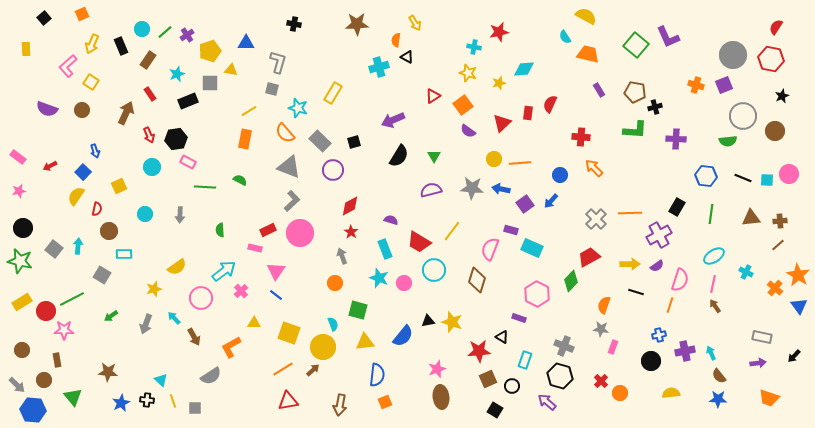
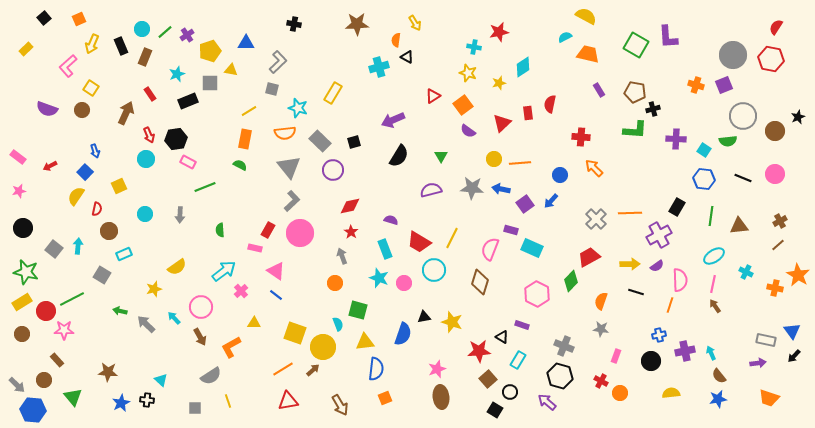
orange square at (82, 14): moved 3 px left, 5 px down
cyan semicircle at (565, 37): rotated 96 degrees clockwise
purple L-shape at (668, 37): rotated 20 degrees clockwise
green square at (636, 45): rotated 10 degrees counterclockwise
yellow rectangle at (26, 49): rotated 48 degrees clockwise
brown rectangle at (148, 60): moved 3 px left, 3 px up; rotated 12 degrees counterclockwise
gray L-shape at (278, 62): rotated 30 degrees clockwise
cyan diamond at (524, 69): moved 1 px left, 2 px up; rotated 30 degrees counterclockwise
yellow square at (91, 82): moved 6 px down
black star at (782, 96): moved 16 px right, 21 px down
red semicircle at (550, 104): rotated 12 degrees counterclockwise
black cross at (655, 107): moved 2 px left, 2 px down
red rectangle at (528, 113): rotated 16 degrees counterclockwise
orange semicircle at (285, 133): rotated 55 degrees counterclockwise
green triangle at (434, 156): moved 7 px right
cyan circle at (152, 167): moved 6 px left, 8 px up
gray triangle at (289, 167): rotated 30 degrees clockwise
blue square at (83, 172): moved 2 px right
pink circle at (789, 174): moved 14 px left
blue hexagon at (706, 176): moved 2 px left, 3 px down
green semicircle at (240, 180): moved 15 px up
cyan square at (767, 180): moved 63 px left, 30 px up; rotated 32 degrees clockwise
green line at (205, 187): rotated 25 degrees counterclockwise
red diamond at (350, 206): rotated 15 degrees clockwise
green line at (711, 214): moved 2 px down
brown triangle at (751, 218): moved 12 px left, 8 px down
brown cross at (780, 221): rotated 24 degrees counterclockwise
red rectangle at (268, 230): rotated 35 degrees counterclockwise
yellow line at (452, 231): moved 7 px down; rotated 10 degrees counterclockwise
cyan rectangle at (124, 254): rotated 21 degrees counterclockwise
green star at (20, 261): moved 6 px right, 11 px down
pink triangle at (276, 271): rotated 30 degrees counterclockwise
brown diamond at (477, 280): moved 3 px right, 2 px down
pink semicircle at (680, 280): rotated 20 degrees counterclockwise
orange cross at (775, 288): rotated 28 degrees counterclockwise
pink circle at (201, 298): moved 9 px down
orange semicircle at (604, 305): moved 3 px left, 4 px up
blue triangle at (799, 306): moved 7 px left, 25 px down
green arrow at (111, 316): moved 9 px right, 5 px up; rotated 48 degrees clockwise
purple rectangle at (519, 318): moved 3 px right, 7 px down
black triangle at (428, 321): moved 4 px left, 4 px up
gray arrow at (146, 324): rotated 114 degrees clockwise
cyan semicircle at (333, 324): moved 5 px right
yellow square at (289, 333): moved 6 px right
blue semicircle at (403, 336): moved 2 px up; rotated 20 degrees counterclockwise
brown arrow at (194, 337): moved 6 px right
gray rectangle at (762, 337): moved 4 px right, 3 px down
pink rectangle at (613, 347): moved 3 px right, 9 px down
brown circle at (22, 350): moved 16 px up
brown rectangle at (57, 360): rotated 32 degrees counterclockwise
cyan rectangle at (525, 360): moved 7 px left; rotated 12 degrees clockwise
blue semicircle at (377, 375): moved 1 px left, 6 px up
brown square at (488, 379): rotated 18 degrees counterclockwise
red cross at (601, 381): rotated 16 degrees counterclockwise
black circle at (512, 386): moved 2 px left, 6 px down
blue star at (718, 399): rotated 12 degrees counterclockwise
yellow line at (173, 401): moved 55 px right
orange square at (385, 402): moved 4 px up
brown arrow at (340, 405): rotated 40 degrees counterclockwise
